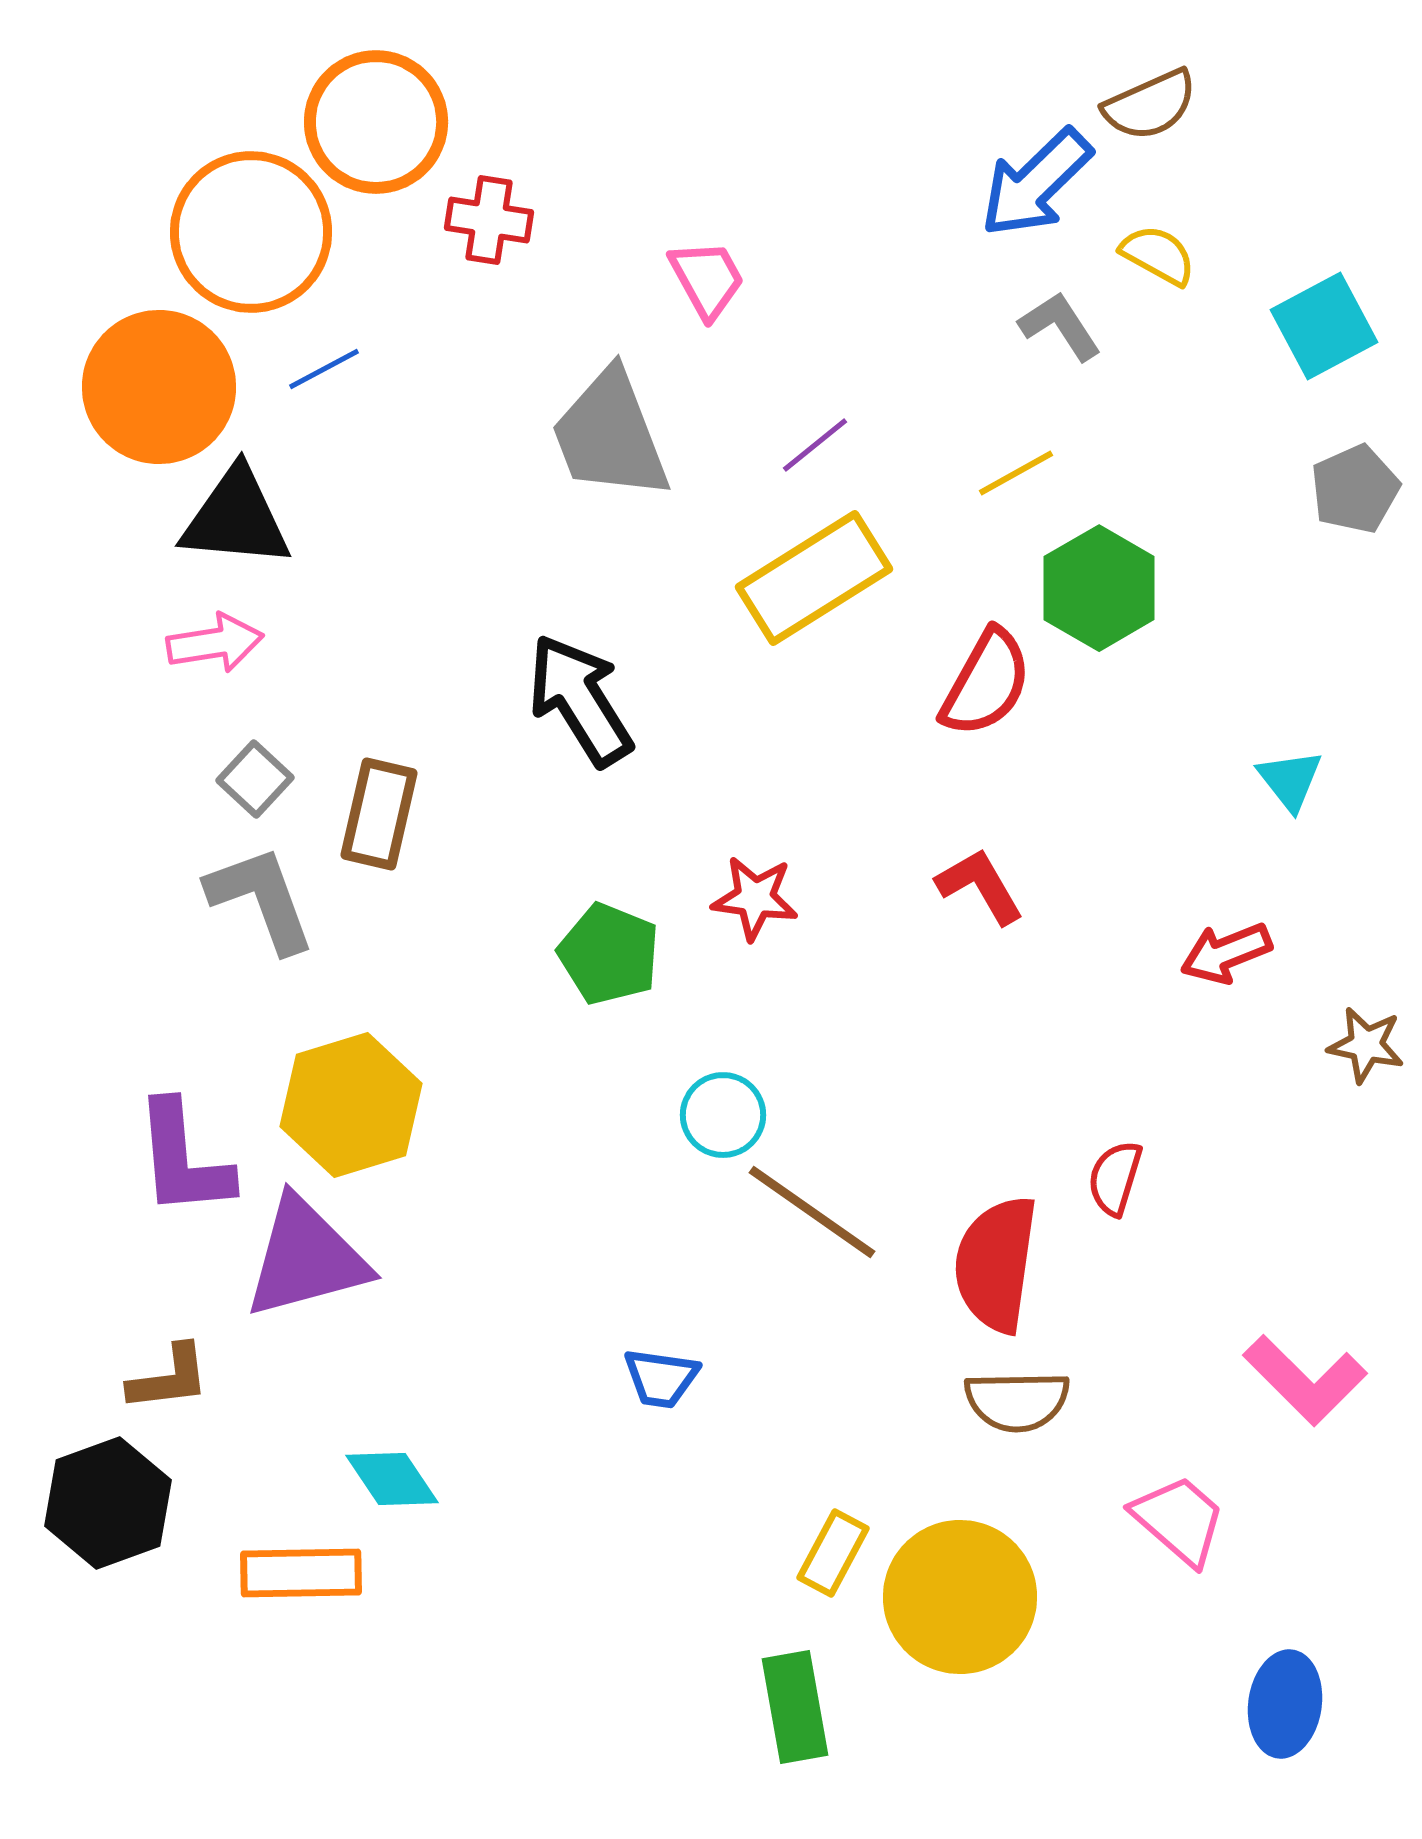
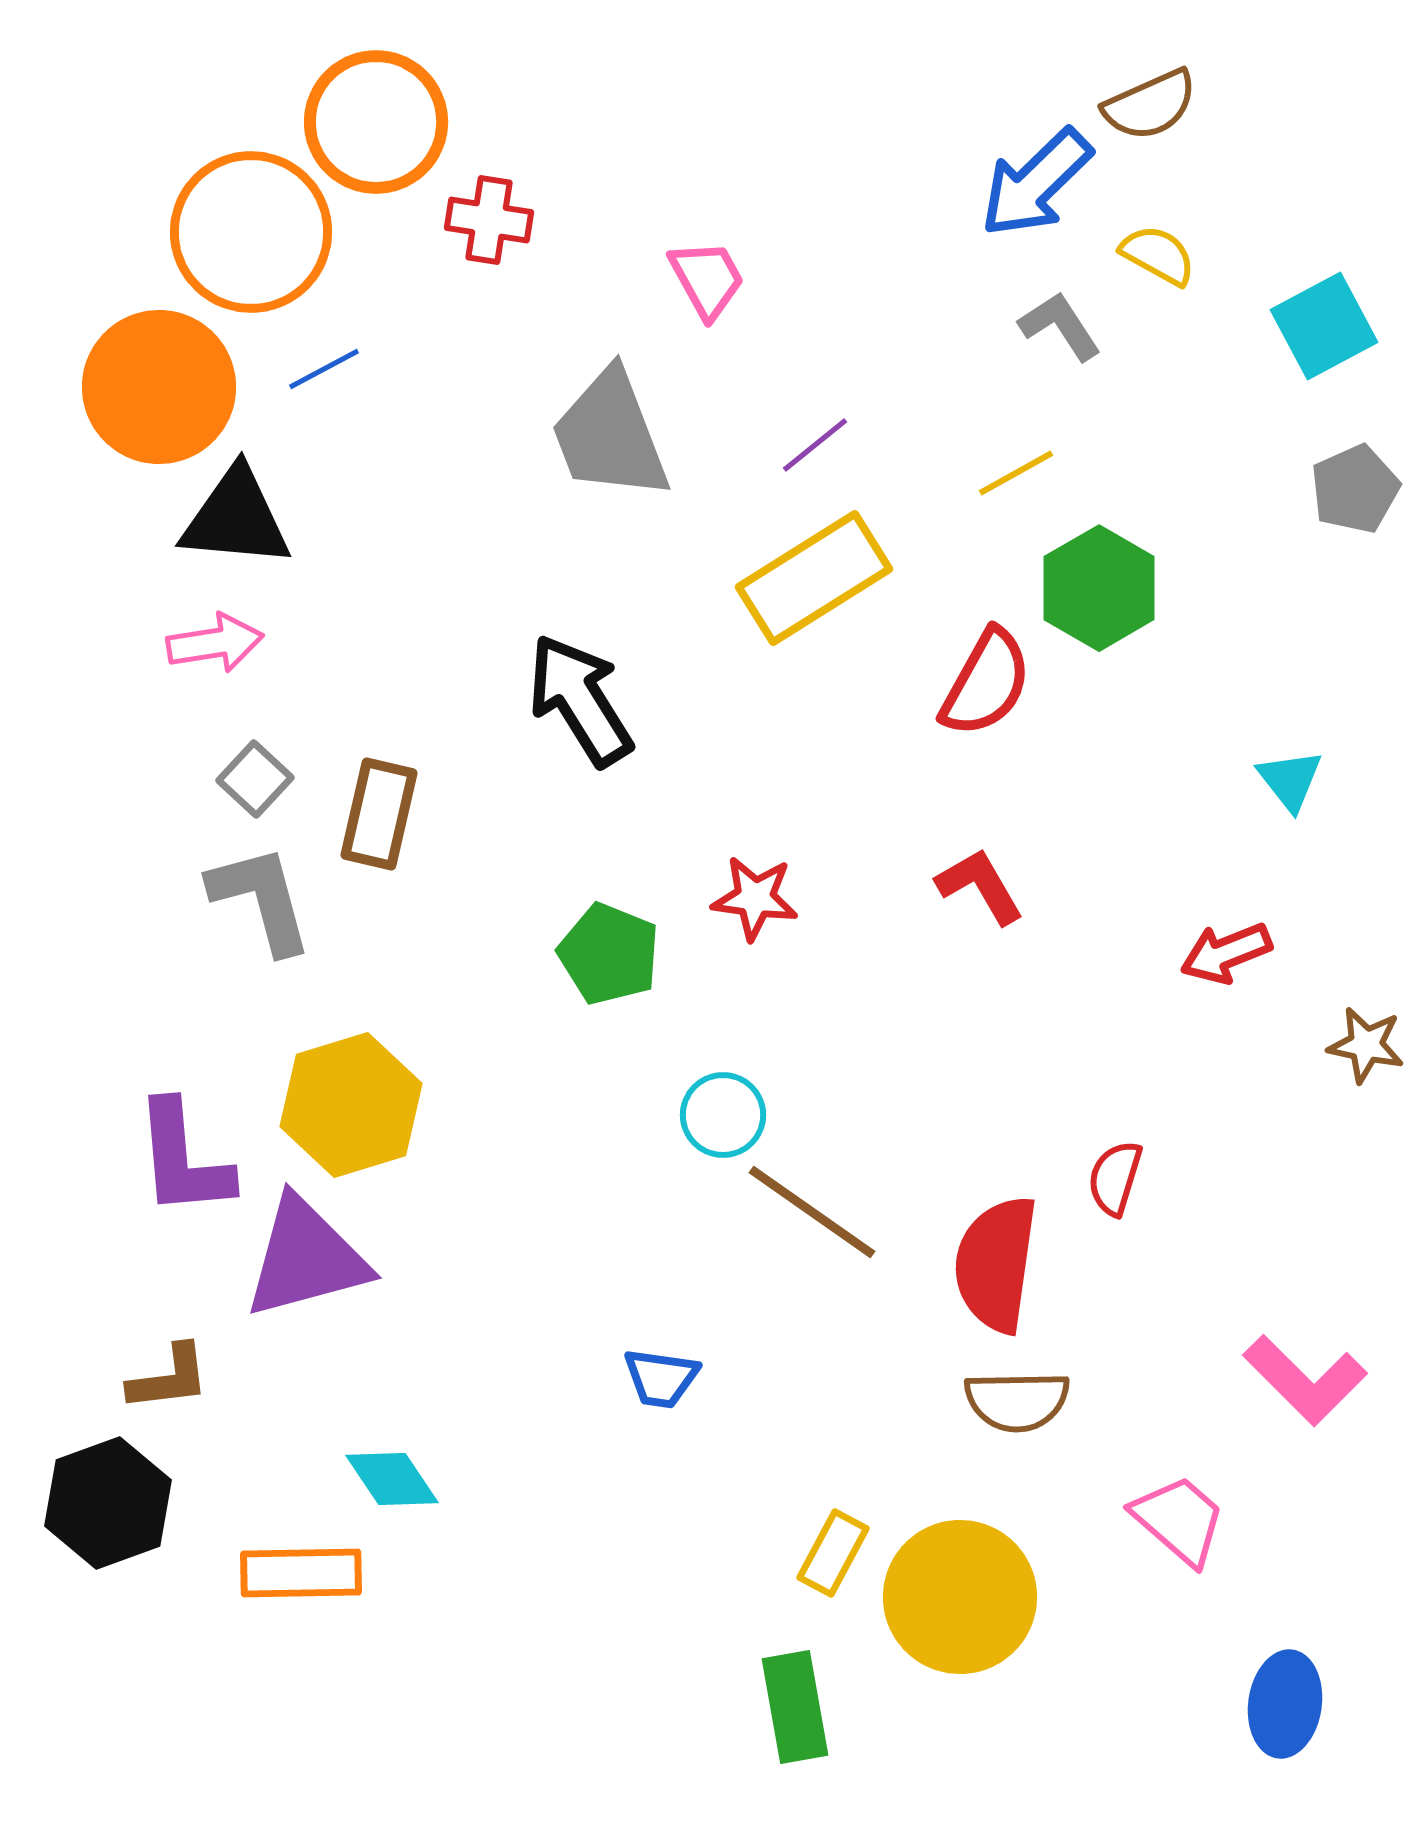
gray L-shape at (261, 899): rotated 5 degrees clockwise
